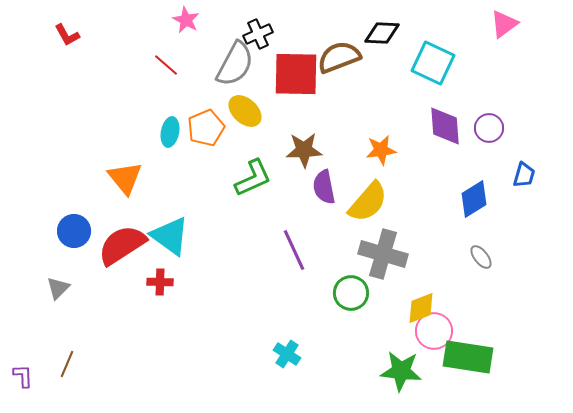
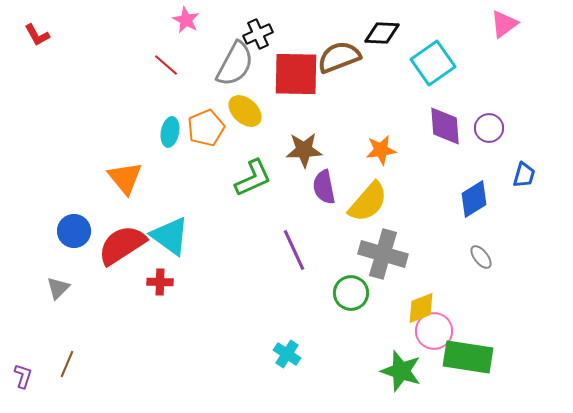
red L-shape: moved 30 px left
cyan square: rotated 30 degrees clockwise
green star: rotated 12 degrees clockwise
purple L-shape: rotated 20 degrees clockwise
